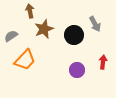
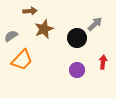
brown arrow: rotated 96 degrees clockwise
gray arrow: rotated 105 degrees counterclockwise
black circle: moved 3 px right, 3 px down
orange trapezoid: moved 3 px left
